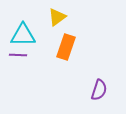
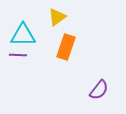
purple semicircle: rotated 20 degrees clockwise
